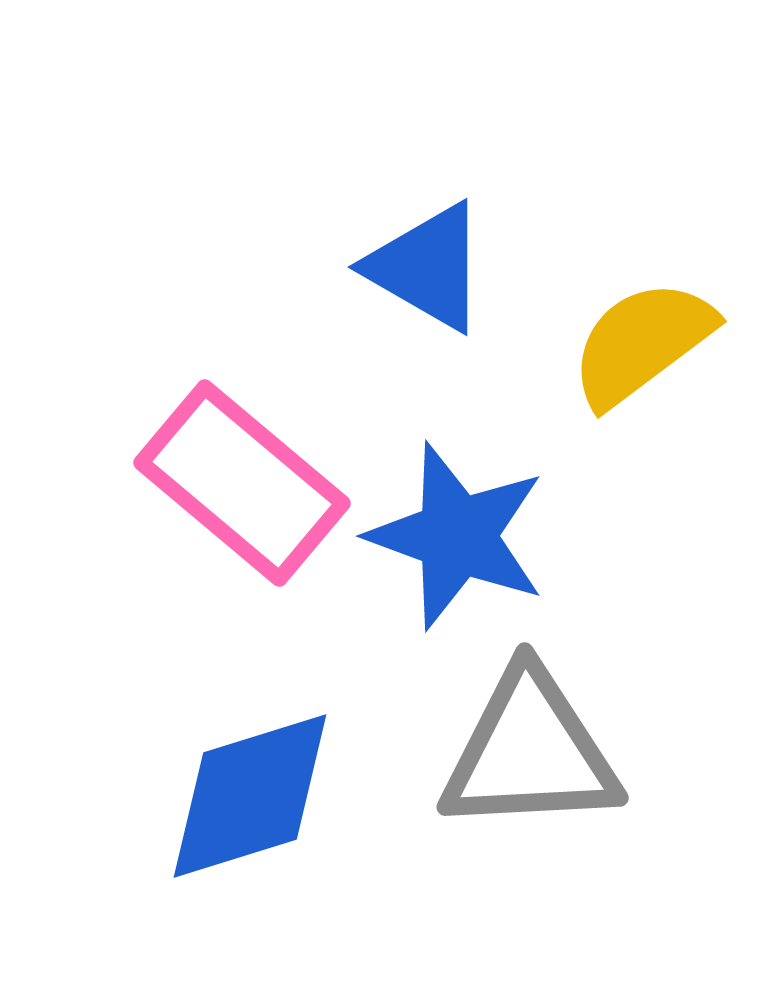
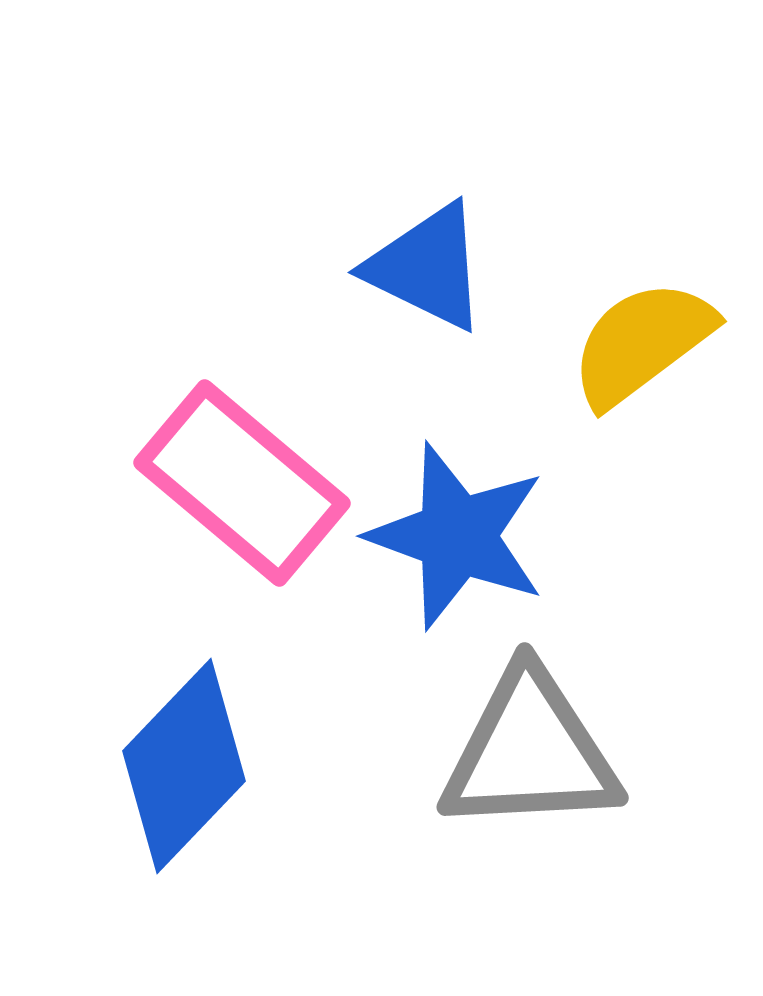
blue triangle: rotated 4 degrees counterclockwise
blue diamond: moved 66 px left, 30 px up; rotated 29 degrees counterclockwise
